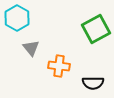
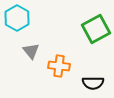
gray triangle: moved 3 px down
